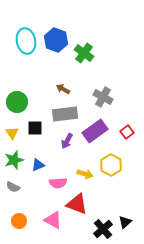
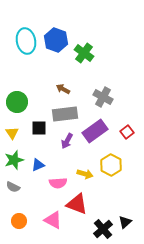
black square: moved 4 px right
